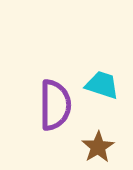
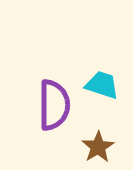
purple semicircle: moved 1 px left
